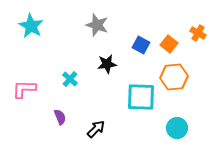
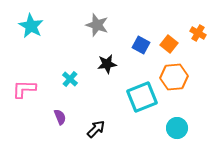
cyan square: moved 1 px right; rotated 24 degrees counterclockwise
